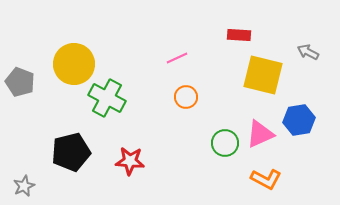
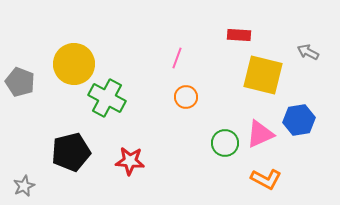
pink line: rotated 45 degrees counterclockwise
